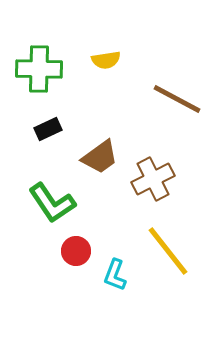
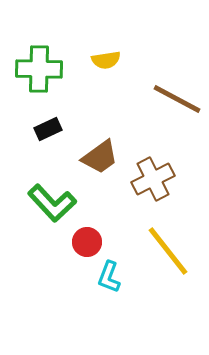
green L-shape: rotated 9 degrees counterclockwise
red circle: moved 11 px right, 9 px up
cyan L-shape: moved 6 px left, 2 px down
